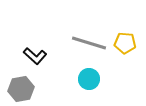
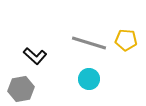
yellow pentagon: moved 1 px right, 3 px up
